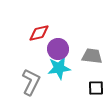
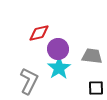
cyan star: rotated 25 degrees counterclockwise
gray L-shape: moved 2 px left, 1 px up
